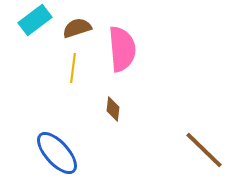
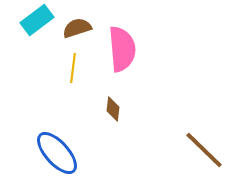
cyan rectangle: moved 2 px right
